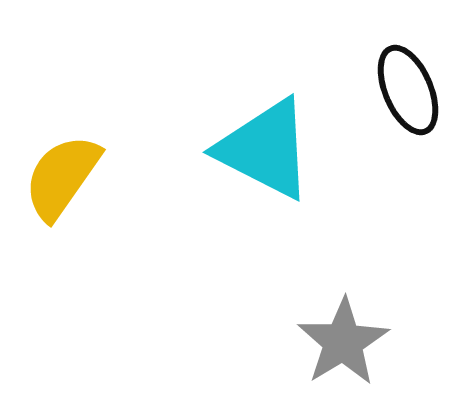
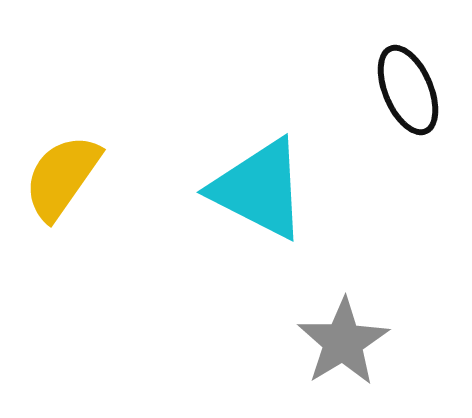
cyan triangle: moved 6 px left, 40 px down
